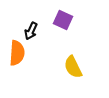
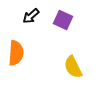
black arrow: moved 15 px up; rotated 24 degrees clockwise
orange semicircle: moved 1 px left
